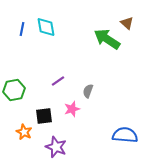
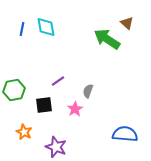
pink star: moved 3 px right; rotated 14 degrees counterclockwise
black square: moved 11 px up
blue semicircle: moved 1 px up
